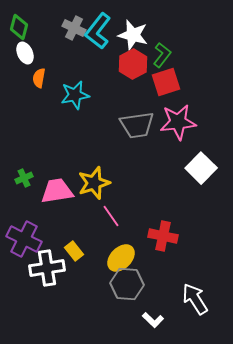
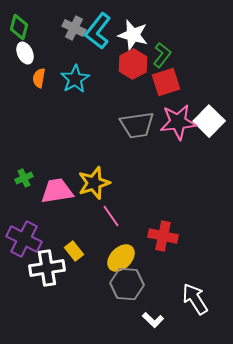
cyan star: moved 16 px up; rotated 20 degrees counterclockwise
white square: moved 8 px right, 47 px up
